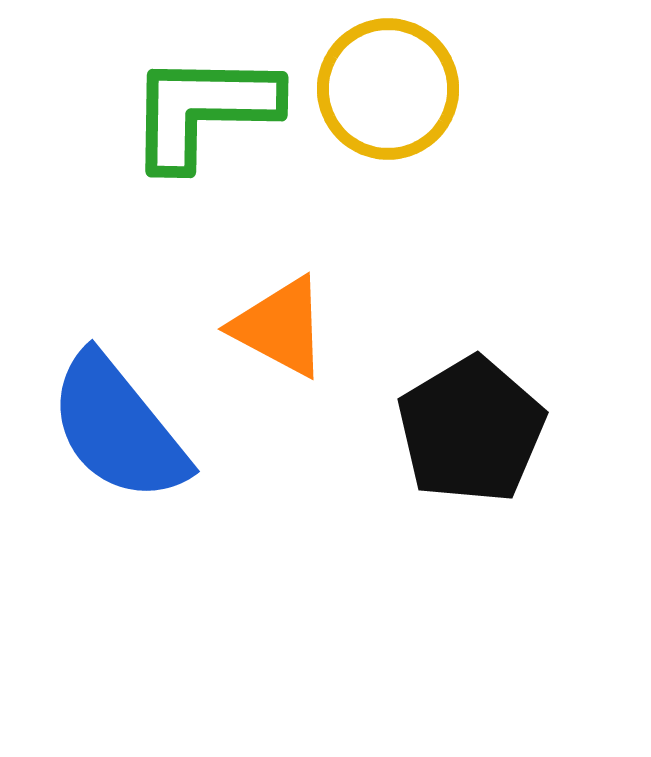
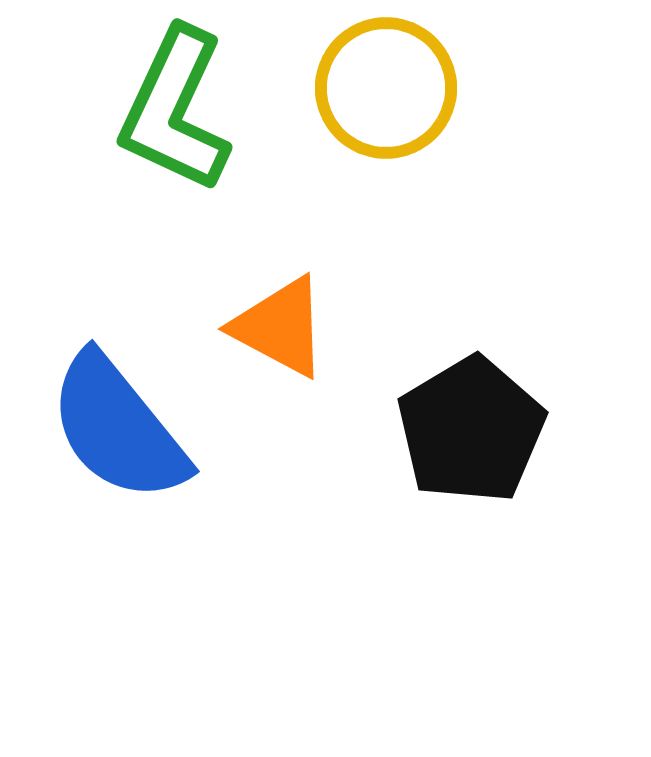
yellow circle: moved 2 px left, 1 px up
green L-shape: moved 28 px left; rotated 66 degrees counterclockwise
